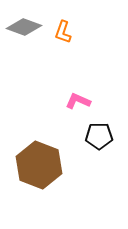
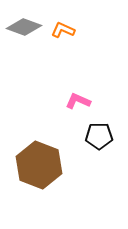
orange L-shape: moved 2 px up; rotated 95 degrees clockwise
